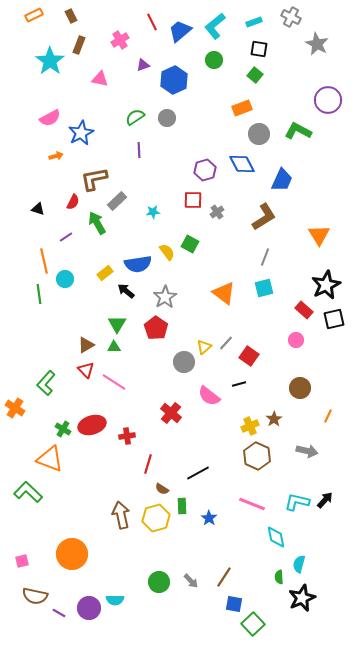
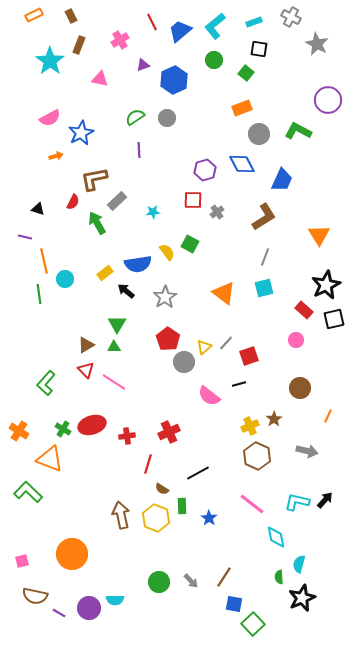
green square at (255, 75): moved 9 px left, 2 px up
purple line at (66, 237): moved 41 px left; rotated 48 degrees clockwise
red pentagon at (156, 328): moved 12 px right, 11 px down
red square at (249, 356): rotated 36 degrees clockwise
orange cross at (15, 408): moved 4 px right, 23 px down
red cross at (171, 413): moved 2 px left, 19 px down; rotated 25 degrees clockwise
pink line at (252, 504): rotated 16 degrees clockwise
yellow hexagon at (156, 518): rotated 24 degrees counterclockwise
